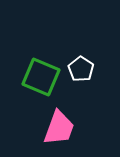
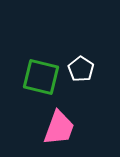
green square: rotated 9 degrees counterclockwise
